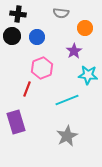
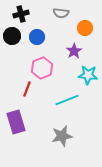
black cross: moved 3 px right; rotated 21 degrees counterclockwise
gray star: moved 5 px left; rotated 15 degrees clockwise
